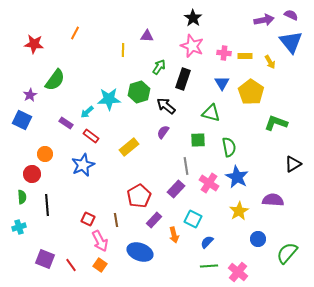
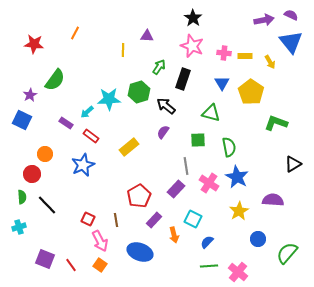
black line at (47, 205): rotated 40 degrees counterclockwise
